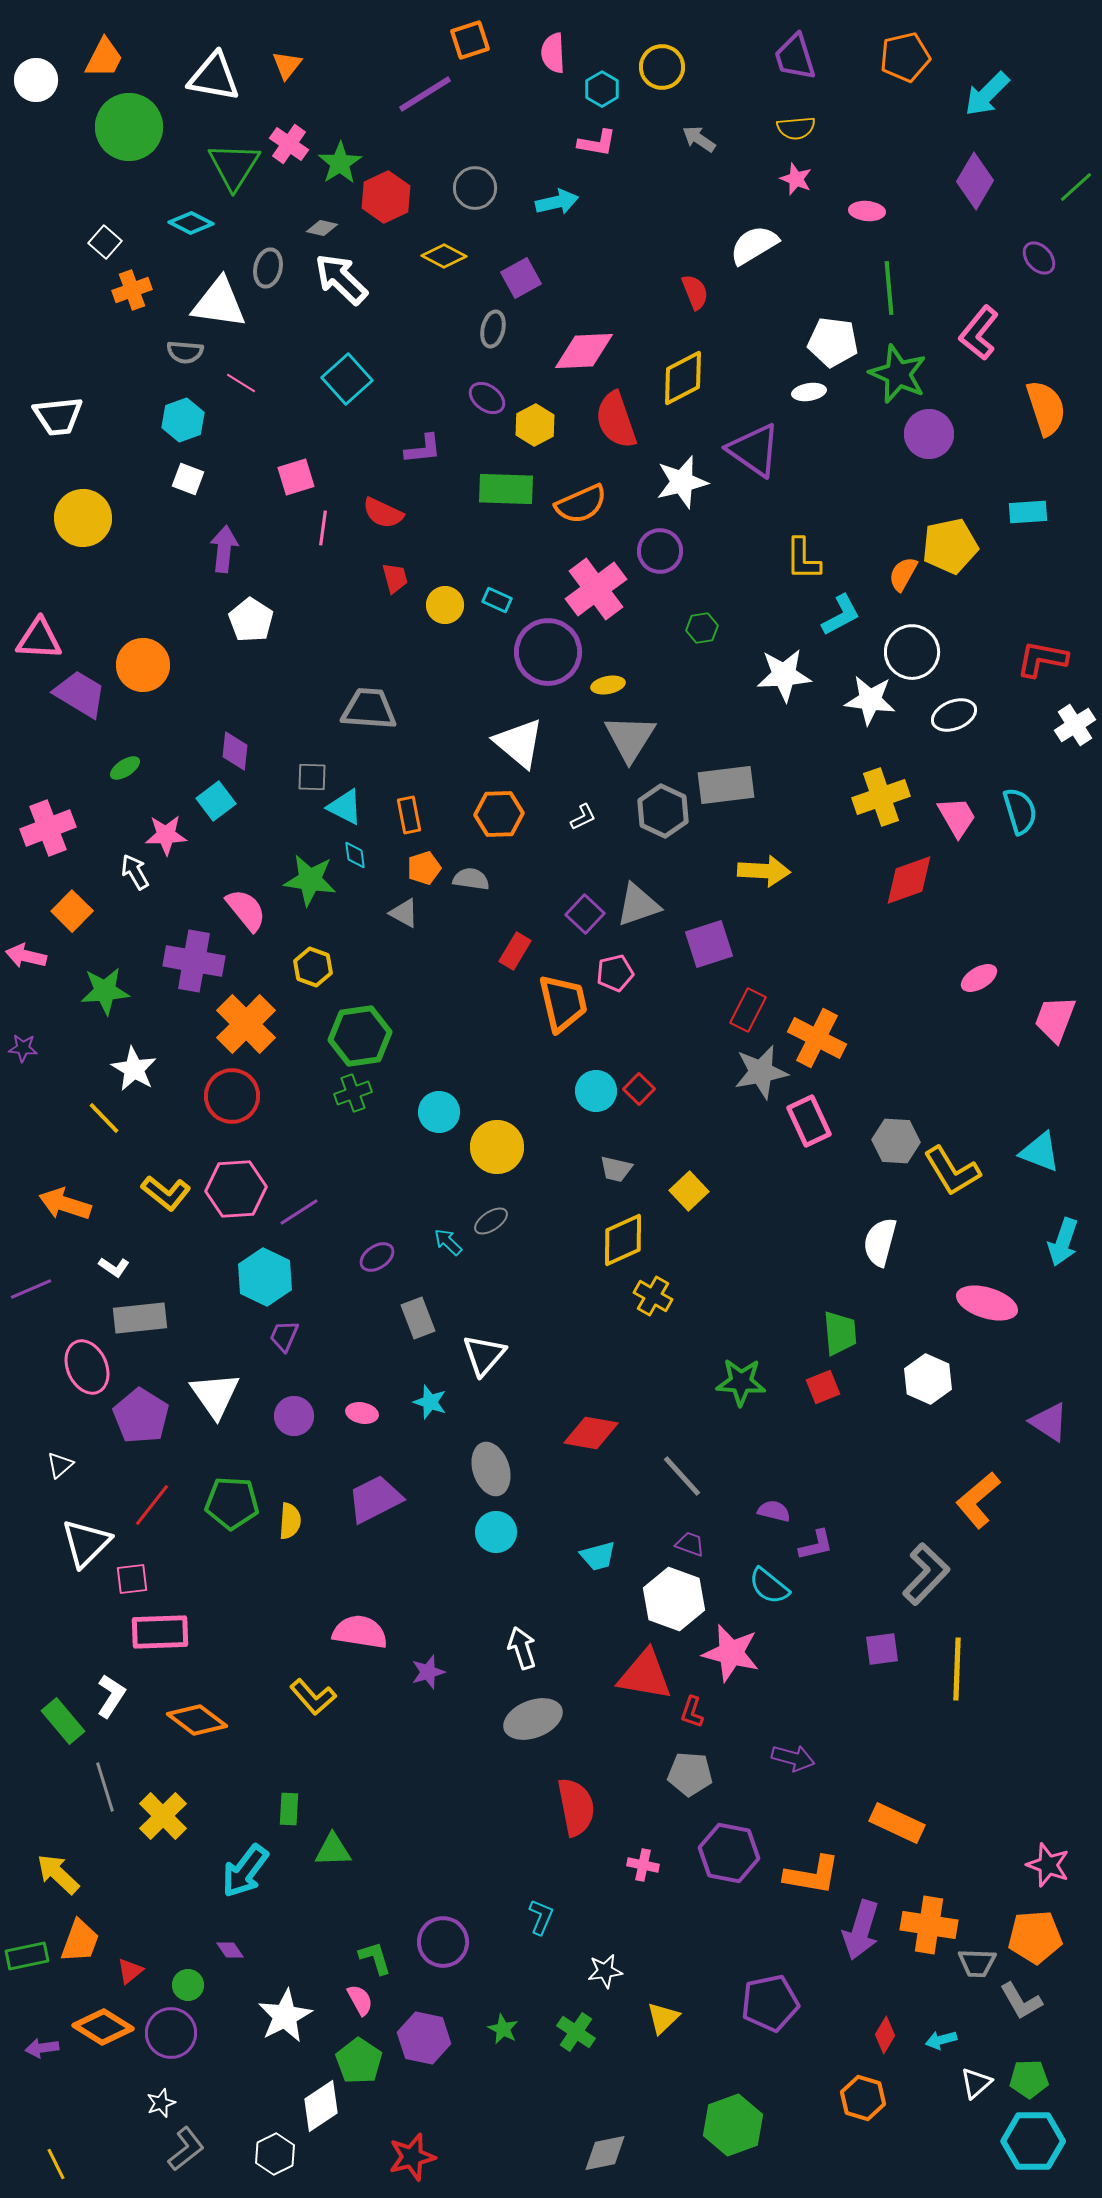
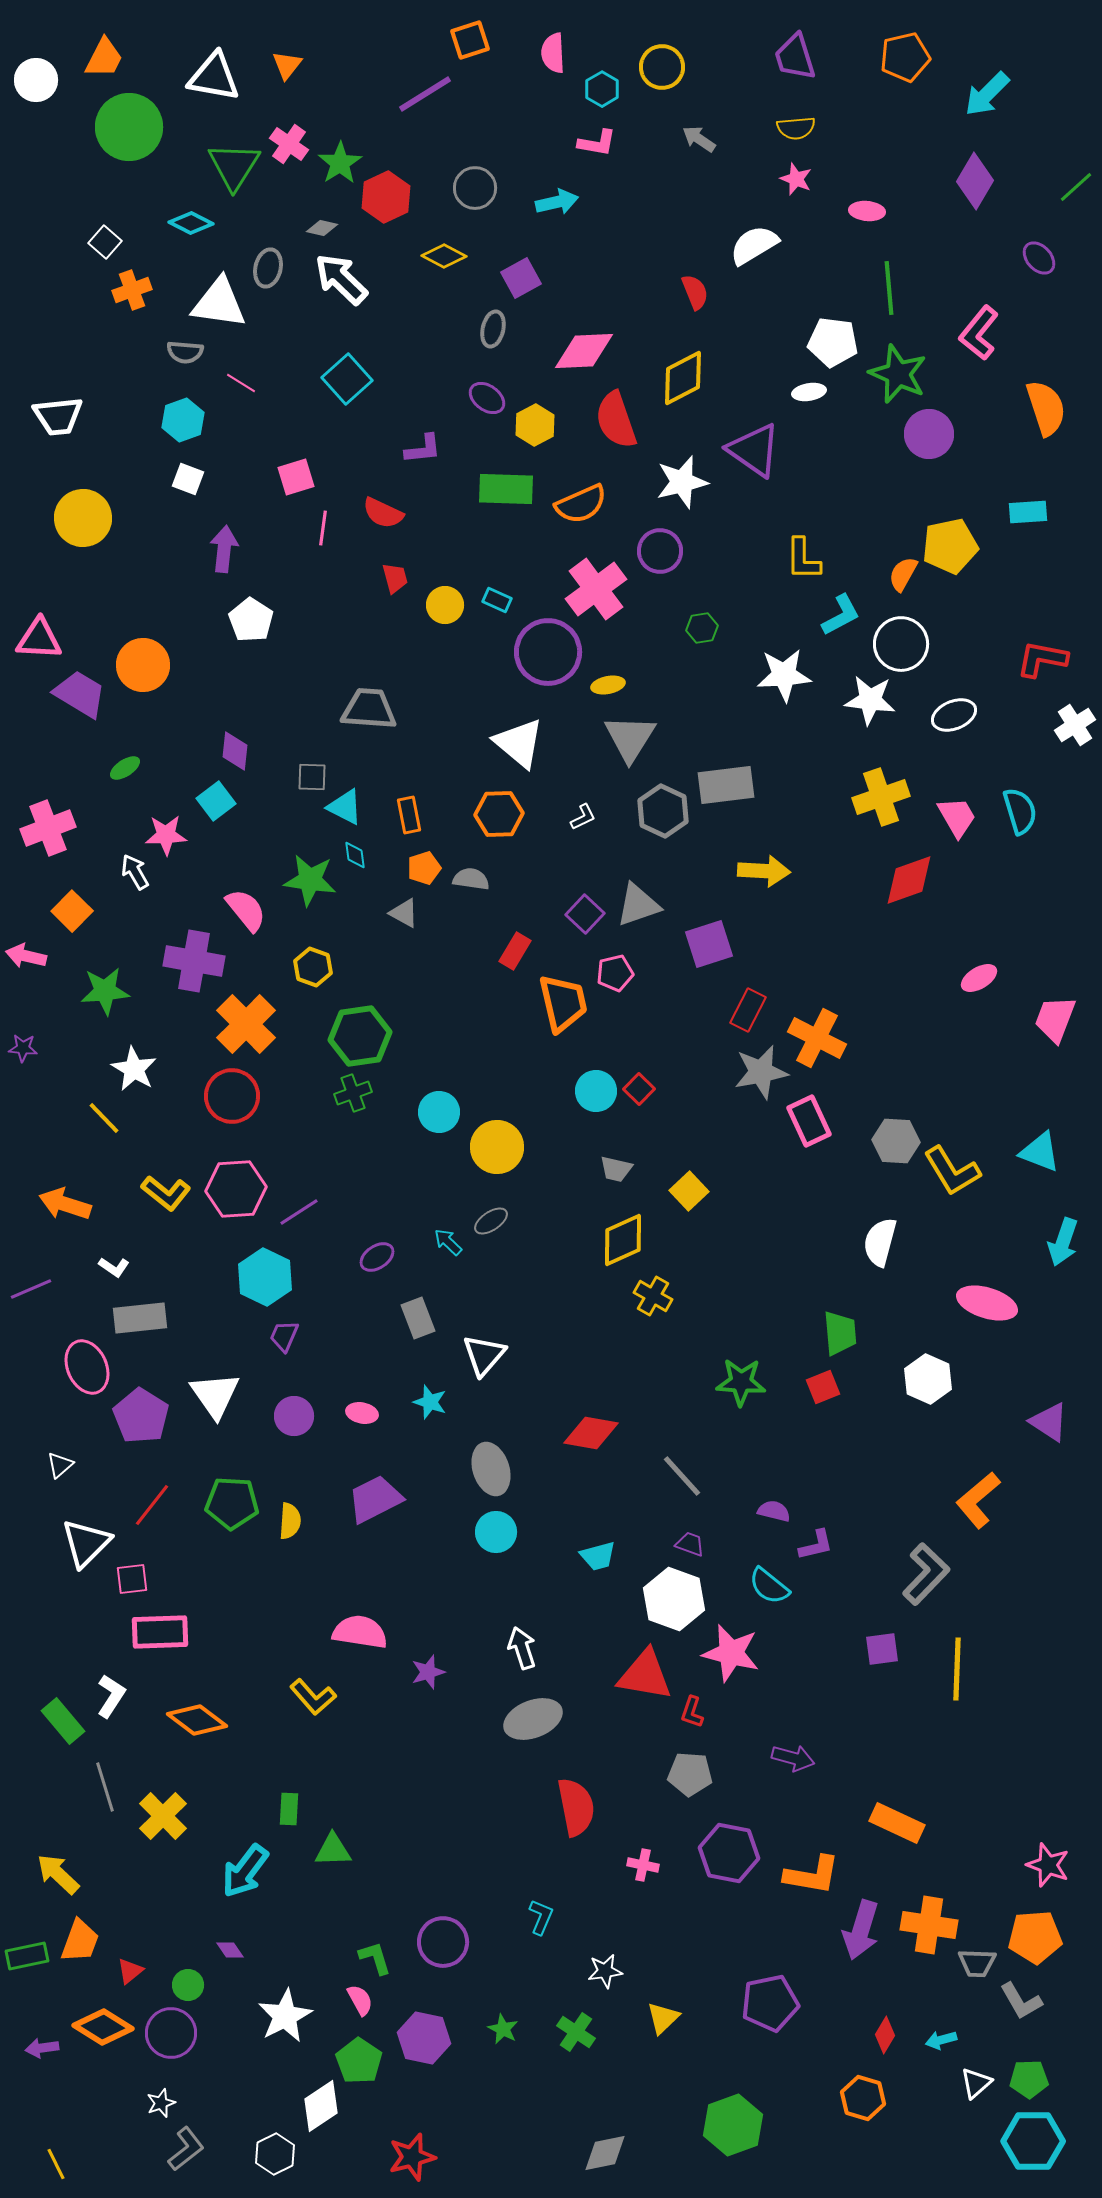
white circle at (912, 652): moved 11 px left, 8 px up
